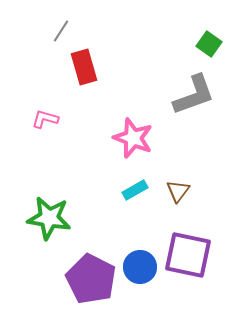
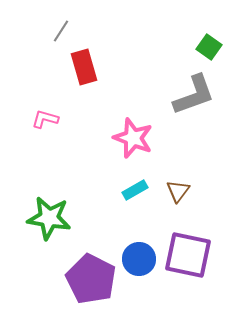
green square: moved 3 px down
blue circle: moved 1 px left, 8 px up
